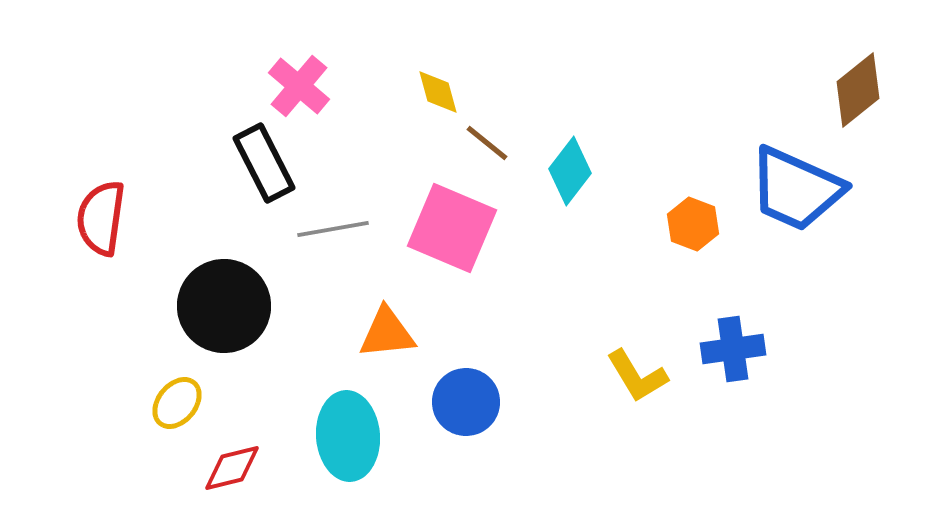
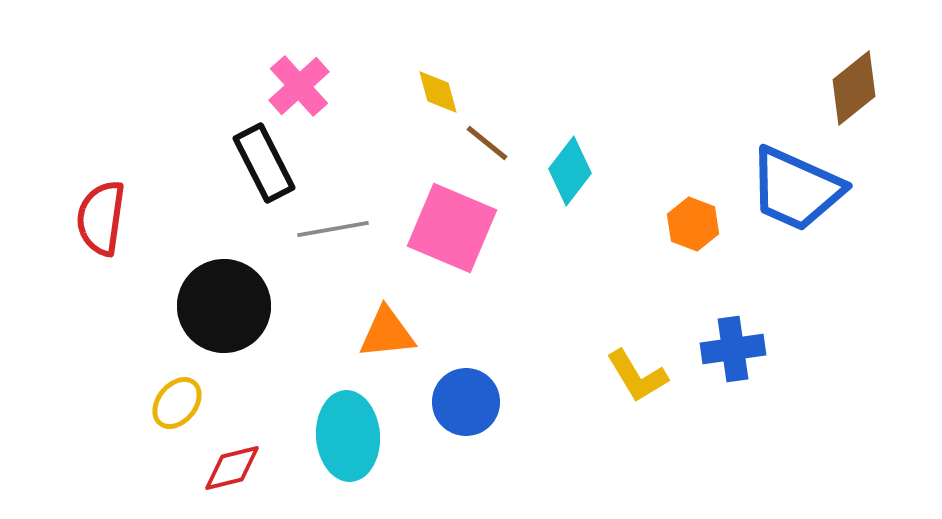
pink cross: rotated 8 degrees clockwise
brown diamond: moved 4 px left, 2 px up
